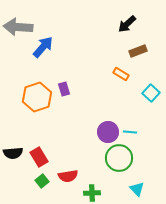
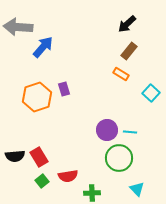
brown rectangle: moved 9 px left; rotated 30 degrees counterclockwise
purple circle: moved 1 px left, 2 px up
black semicircle: moved 2 px right, 3 px down
